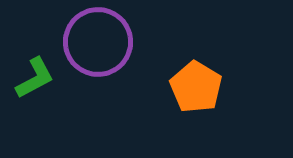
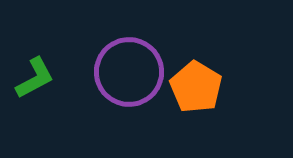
purple circle: moved 31 px right, 30 px down
